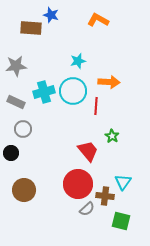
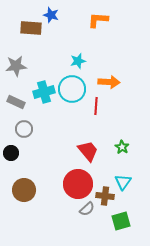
orange L-shape: rotated 25 degrees counterclockwise
cyan circle: moved 1 px left, 2 px up
gray circle: moved 1 px right
green star: moved 10 px right, 11 px down
green square: rotated 30 degrees counterclockwise
